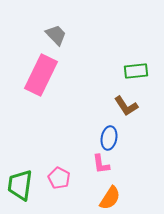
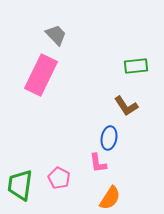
green rectangle: moved 5 px up
pink L-shape: moved 3 px left, 1 px up
